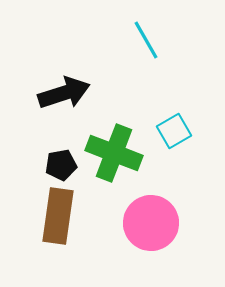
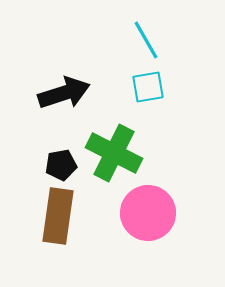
cyan square: moved 26 px left, 44 px up; rotated 20 degrees clockwise
green cross: rotated 6 degrees clockwise
pink circle: moved 3 px left, 10 px up
